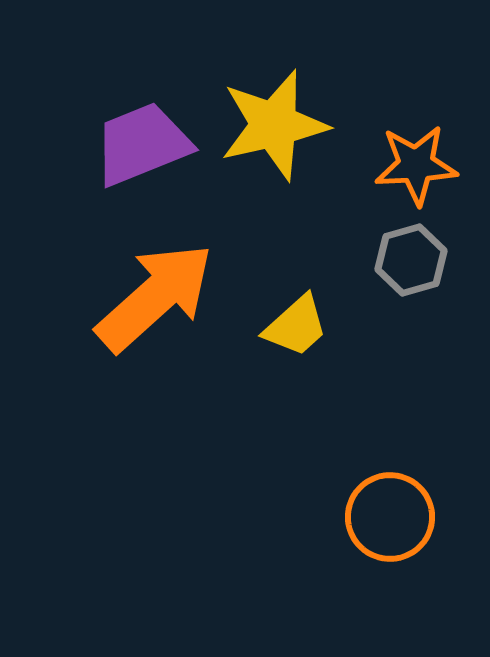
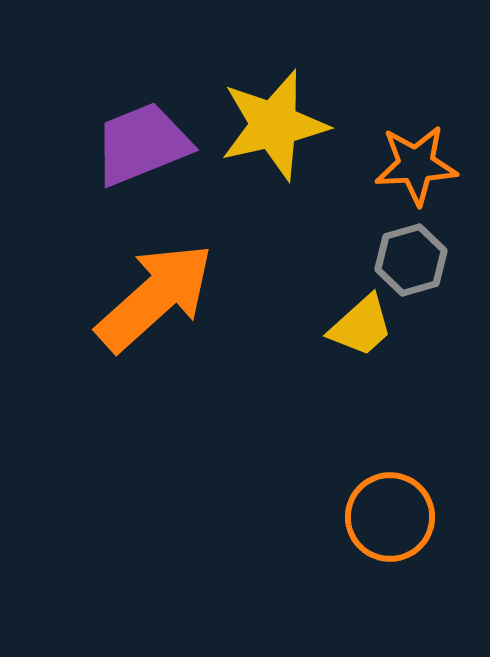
yellow trapezoid: moved 65 px right
